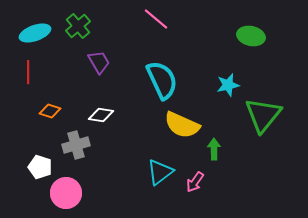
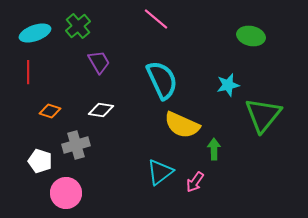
white diamond: moved 5 px up
white pentagon: moved 6 px up
